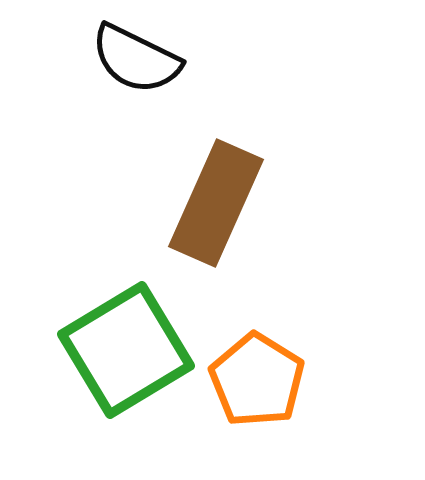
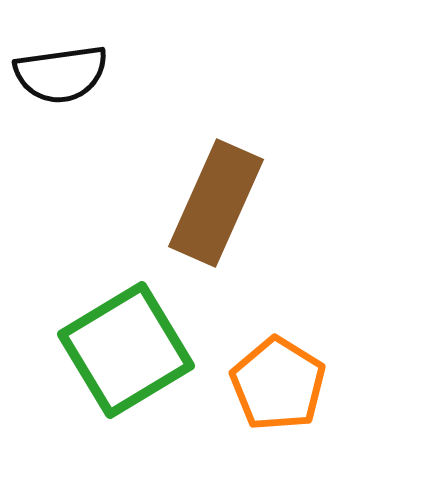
black semicircle: moved 75 px left, 15 px down; rotated 34 degrees counterclockwise
orange pentagon: moved 21 px right, 4 px down
